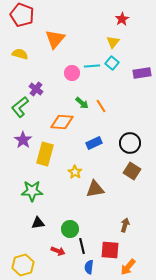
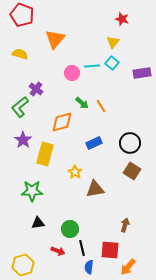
red star: rotated 24 degrees counterclockwise
orange diamond: rotated 20 degrees counterclockwise
black line: moved 2 px down
